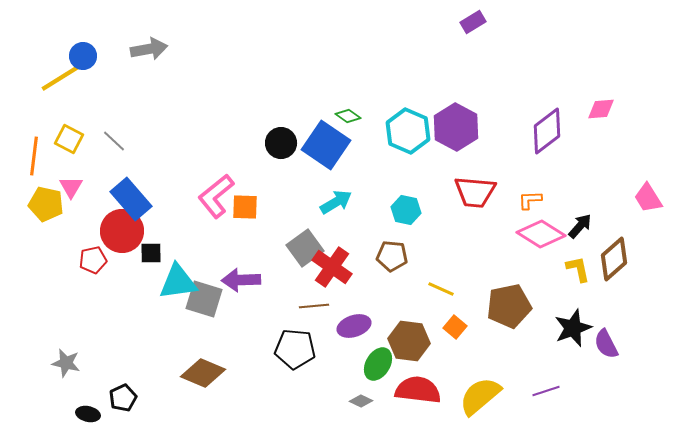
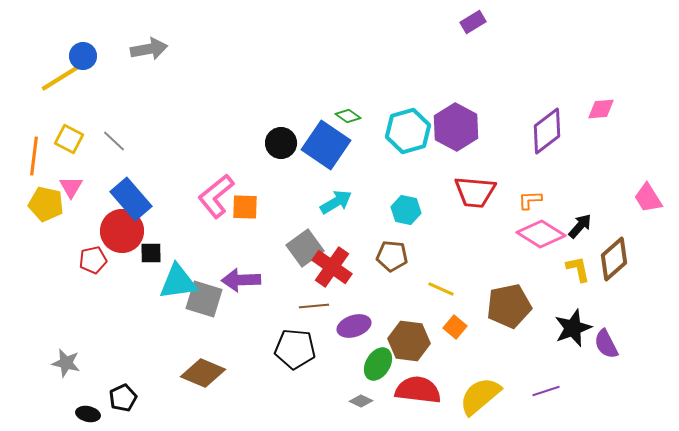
cyan hexagon at (408, 131): rotated 21 degrees clockwise
